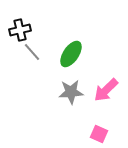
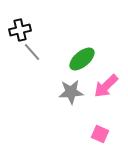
green ellipse: moved 11 px right, 5 px down; rotated 16 degrees clockwise
pink arrow: moved 4 px up
pink square: moved 1 px right
